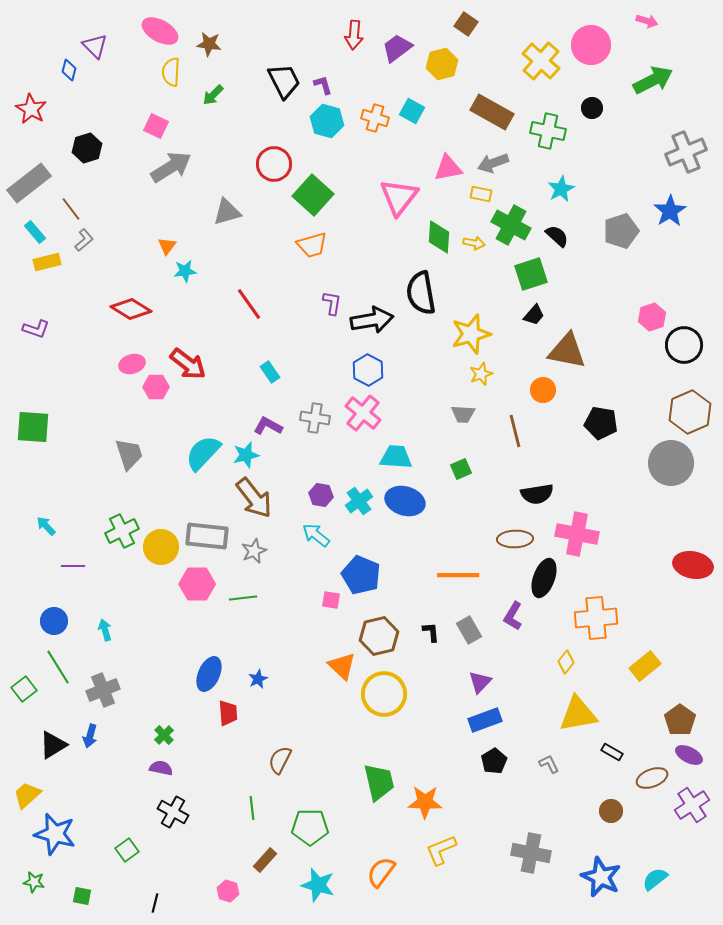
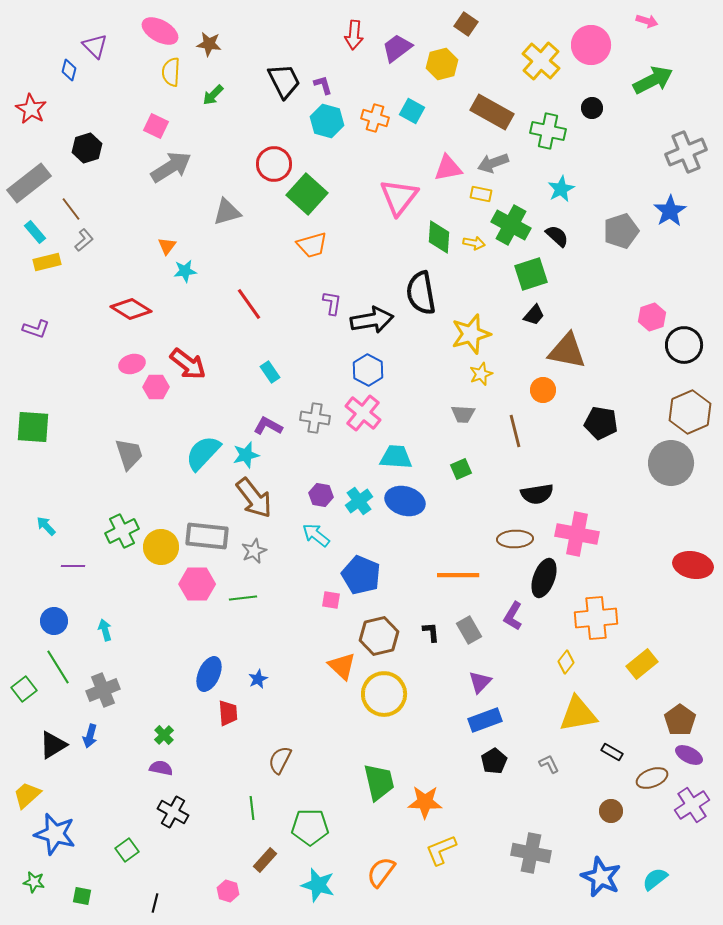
green square at (313, 195): moved 6 px left, 1 px up
yellow rectangle at (645, 666): moved 3 px left, 2 px up
